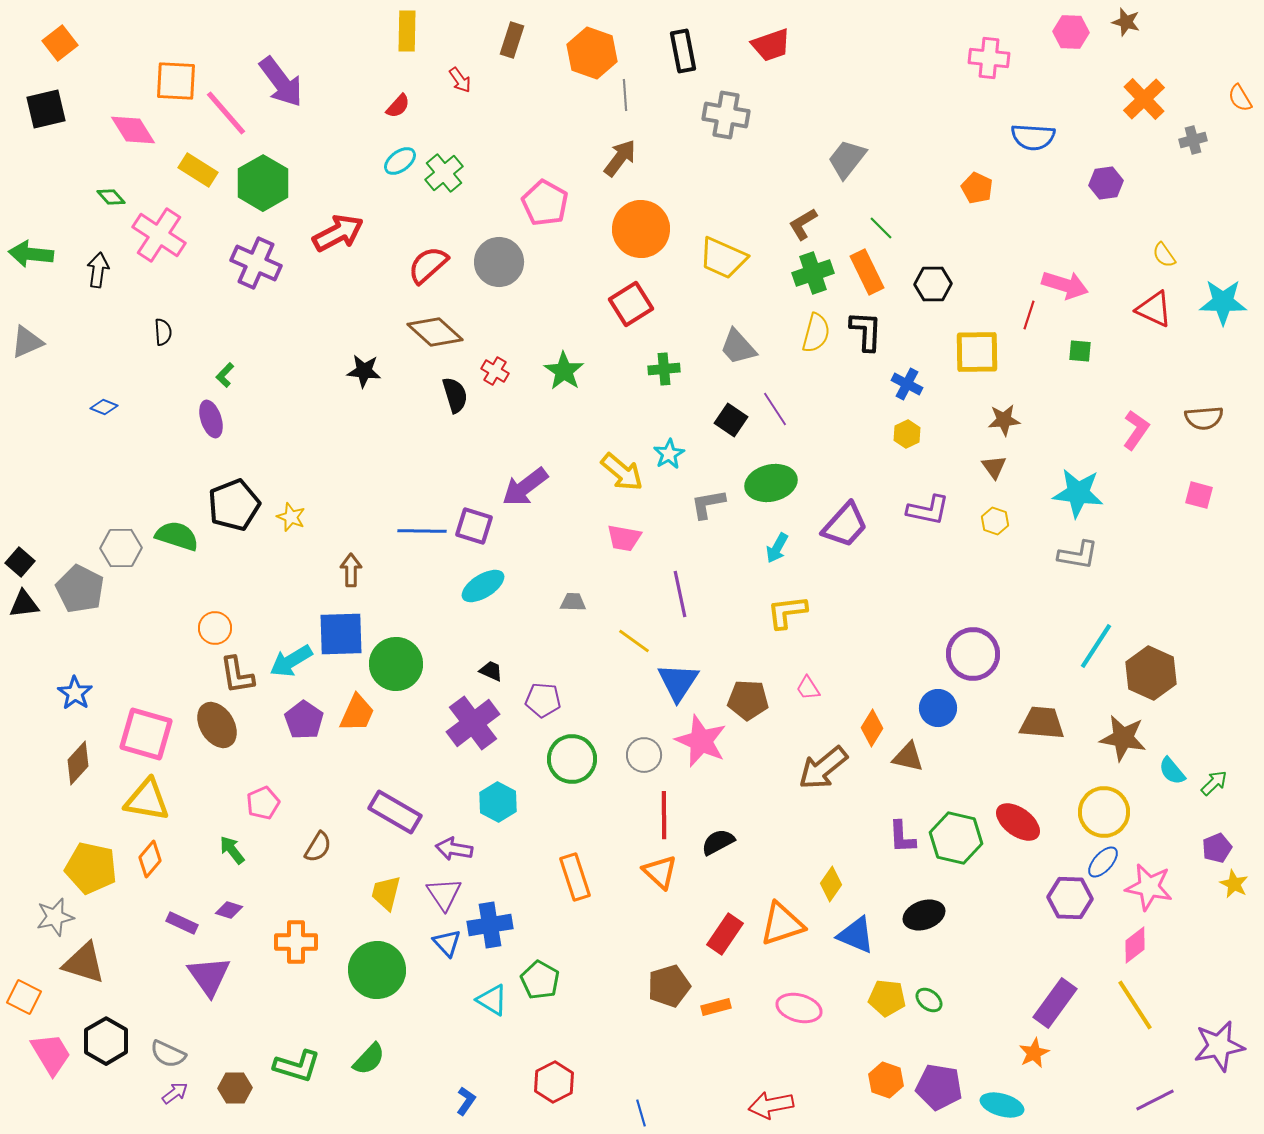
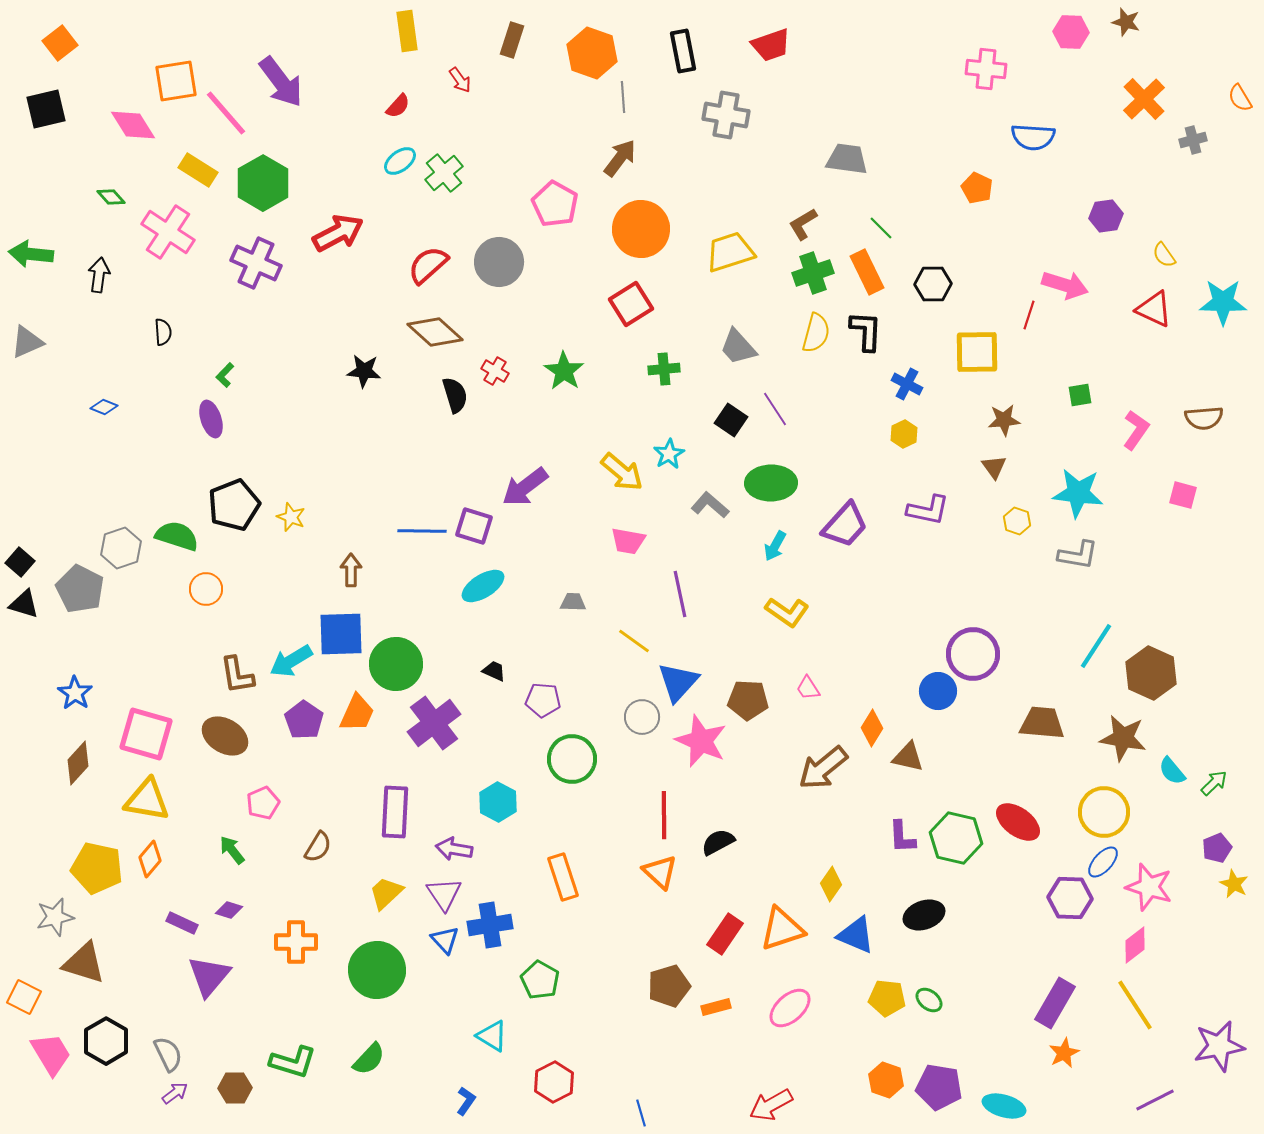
yellow rectangle at (407, 31): rotated 9 degrees counterclockwise
pink cross at (989, 58): moved 3 px left, 11 px down
orange square at (176, 81): rotated 12 degrees counterclockwise
gray line at (625, 95): moved 2 px left, 2 px down
pink diamond at (133, 130): moved 5 px up
gray trapezoid at (847, 159): rotated 60 degrees clockwise
purple hexagon at (1106, 183): moved 33 px down
pink pentagon at (545, 203): moved 10 px right, 1 px down
pink cross at (159, 235): moved 9 px right, 3 px up
yellow trapezoid at (723, 258): moved 7 px right, 6 px up; rotated 138 degrees clockwise
black arrow at (98, 270): moved 1 px right, 5 px down
green square at (1080, 351): moved 44 px down; rotated 15 degrees counterclockwise
yellow hexagon at (907, 434): moved 3 px left
green ellipse at (771, 483): rotated 12 degrees clockwise
pink square at (1199, 495): moved 16 px left
gray L-shape at (708, 504): moved 2 px right, 1 px down; rotated 51 degrees clockwise
yellow hexagon at (995, 521): moved 22 px right
pink trapezoid at (624, 538): moved 4 px right, 3 px down
gray hexagon at (121, 548): rotated 18 degrees counterclockwise
cyan arrow at (777, 548): moved 2 px left, 2 px up
black triangle at (24, 604): rotated 24 degrees clockwise
yellow L-shape at (787, 612): rotated 138 degrees counterclockwise
orange circle at (215, 628): moved 9 px left, 39 px up
black trapezoid at (491, 671): moved 3 px right
blue triangle at (678, 682): rotated 9 degrees clockwise
blue circle at (938, 708): moved 17 px up
purple cross at (473, 723): moved 39 px left
brown ellipse at (217, 725): moved 8 px right, 11 px down; rotated 27 degrees counterclockwise
gray circle at (644, 755): moved 2 px left, 38 px up
purple rectangle at (395, 812): rotated 63 degrees clockwise
yellow pentagon at (91, 868): moved 6 px right
orange rectangle at (575, 877): moved 12 px left
pink star at (1149, 887): rotated 6 degrees clockwise
yellow trapezoid at (386, 893): rotated 33 degrees clockwise
orange triangle at (782, 924): moved 5 px down
blue triangle at (447, 943): moved 2 px left, 3 px up
purple triangle at (209, 976): rotated 15 degrees clockwise
cyan triangle at (492, 1000): moved 36 px down
purple rectangle at (1055, 1003): rotated 6 degrees counterclockwise
pink ellipse at (799, 1008): moved 9 px left; rotated 57 degrees counterclockwise
orange star at (1034, 1053): moved 30 px right
gray semicircle at (168, 1054): rotated 141 degrees counterclockwise
green L-shape at (297, 1066): moved 4 px left, 4 px up
red arrow at (771, 1105): rotated 18 degrees counterclockwise
cyan ellipse at (1002, 1105): moved 2 px right, 1 px down
